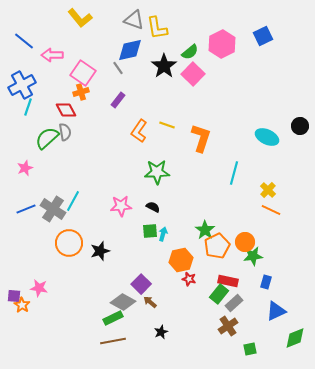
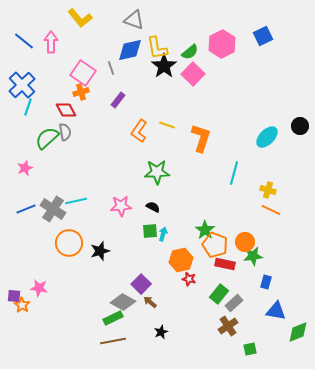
yellow L-shape at (157, 28): moved 20 px down
pink arrow at (52, 55): moved 1 px left, 13 px up; rotated 90 degrees clockwise
gray line at (118, 68): moved 7 px left; rotated 16 degrees clockwise
blue cross at (22, 85): rotated 16 degrees counterclockwise
cyan ellipse at (267, 137): rotated 70 degrees counterclockwise
yellow cross at (268, 190): rotated 28 degrees counterclockwise
cyan line at (73, 201): moved 3 px right; rotated 50 degrees clockwise
orange pentagon at (217, 246): moved 2 px left, 1 px up; rotated 25 degrees counterclockwise
red rectangle at (228, 281): moved 3 px left, 17 px up
blue triangle at (276, 311): rotated 35 degrees clockwise
green diamond at (295, 338): moved 3 px right, 6 px up
